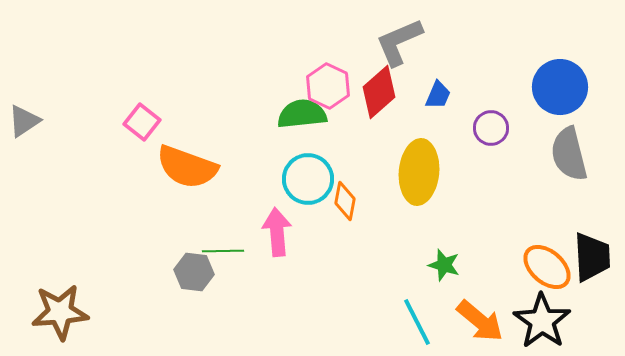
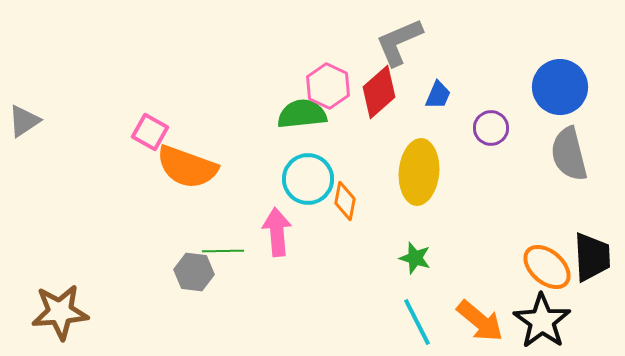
pink square: moved 8 px right, 10 px down; rotated 9 degrees counterclockwise
green star: moved 29 px left, 7 px up
